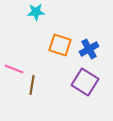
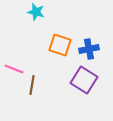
cyan star: rotated 18 degrees clockwise
blue cross: rotated 18 degrees clockwise
purple square: moved 1 px left, 2 px up
